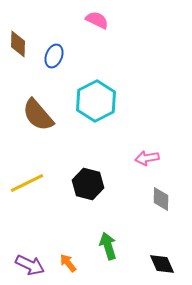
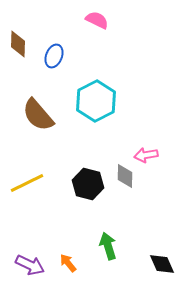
pink arrow: moved 1 px left, 3 px up
gray diamond: moved 36 px left, 23 px up
